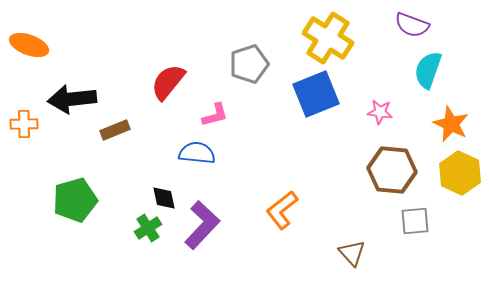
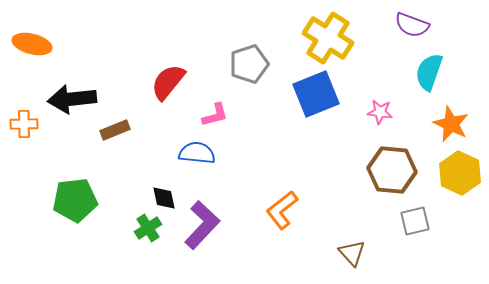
orange ellipse: moved 3 px right, 1 px up; rotated 6 degrees counterclockwise
cyan semicircle: moved 1 px right, 2 px down
green pentagon: rotated 9 degrees clockwise
gray square: rotated 8 degrees counterclockwise
